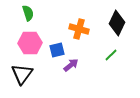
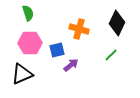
black triangle: rotated 30 degrees clockwise
